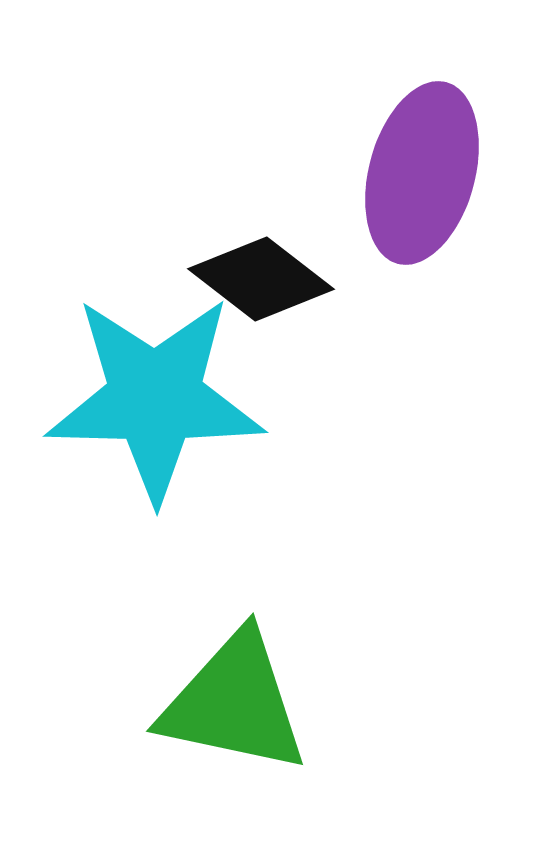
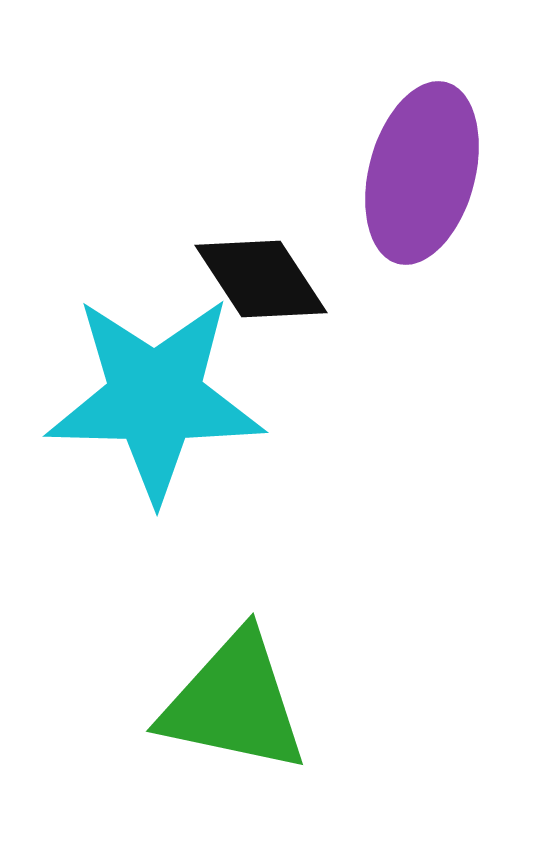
black diamond: rotated 19 degrees clockwise
